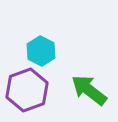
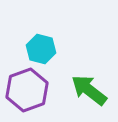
cyan hexagon: moved 2 px up; rotated 12 degrees counterclockwise
